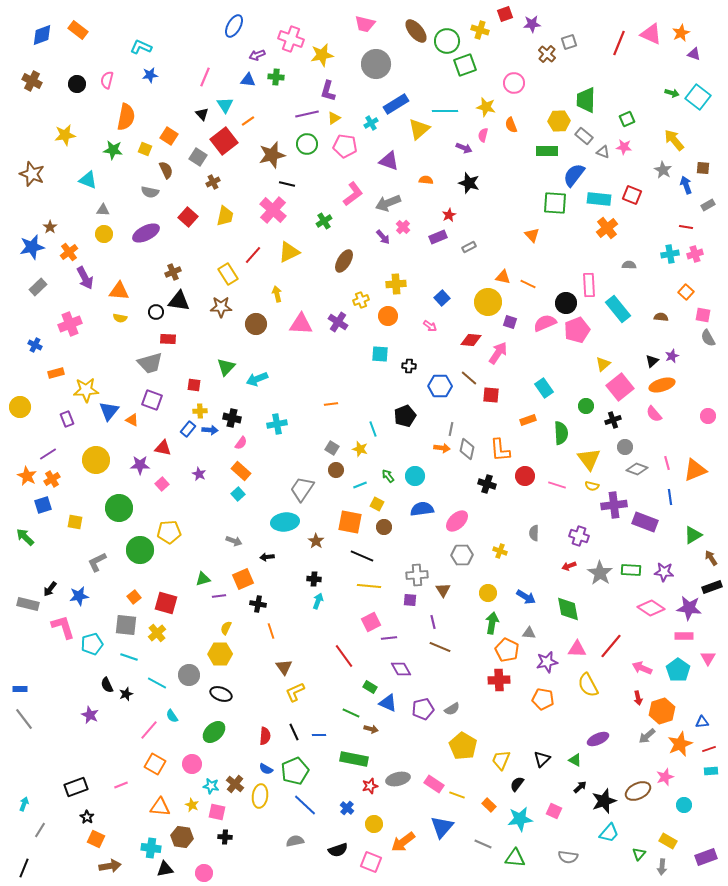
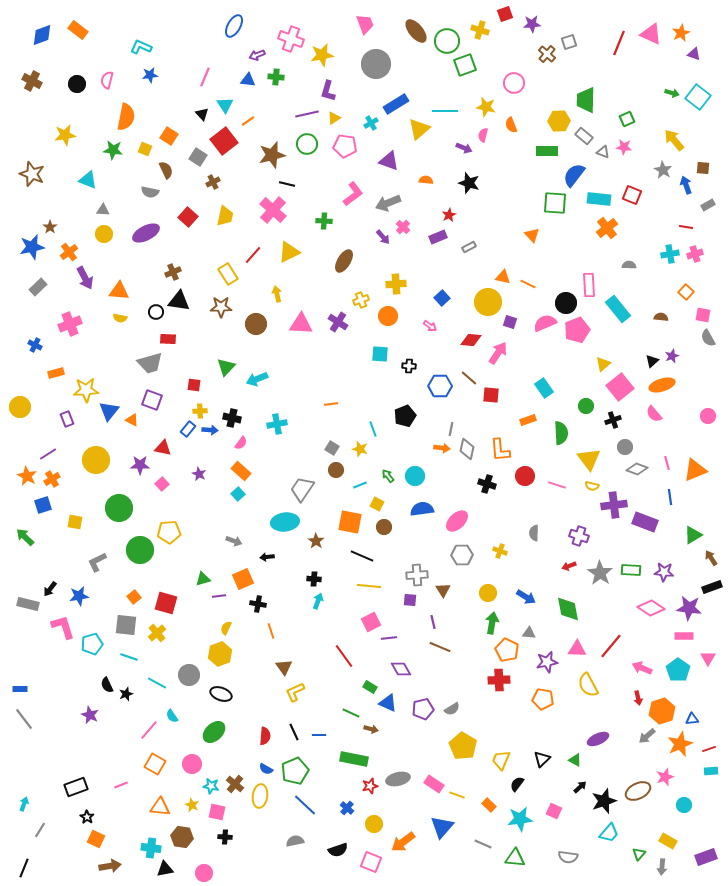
pink trapezoid at (365, 24): rotated 125 degrees counterclockwise
green cross at (324, 221): rotated 35 degrees clockwise
yellow hexagon at (220, 654): rotated 20 degrees counterclockwise
blue triangle at (702, 722): moved 10 px left, 3 px up
